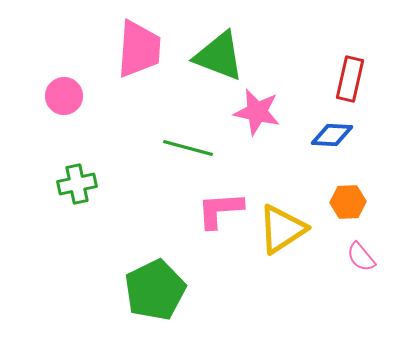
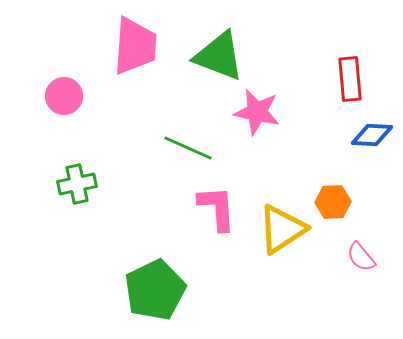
pink trapezoid: moved 4 px left, 3 px up
red rectangle: rotated 18 degrees counterclockwise
blue diamond: moved 40 px right
green line: rotated 9 degrees clockwise
orange hexagon: moved 15 px left
pink L-shape: moved 3 px left, 2 px up; rotated 90 degrees clockwise
